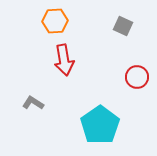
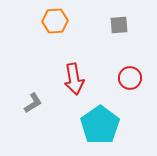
gray square: moved 4 px left, 1 px up; rotated 30 degrees counterclockwise
red arrow: moved 10 px right, 19 px down
red circle: moved 7 px left, 1 px down
gray L-shape: rotated 115 degrees clockwise
